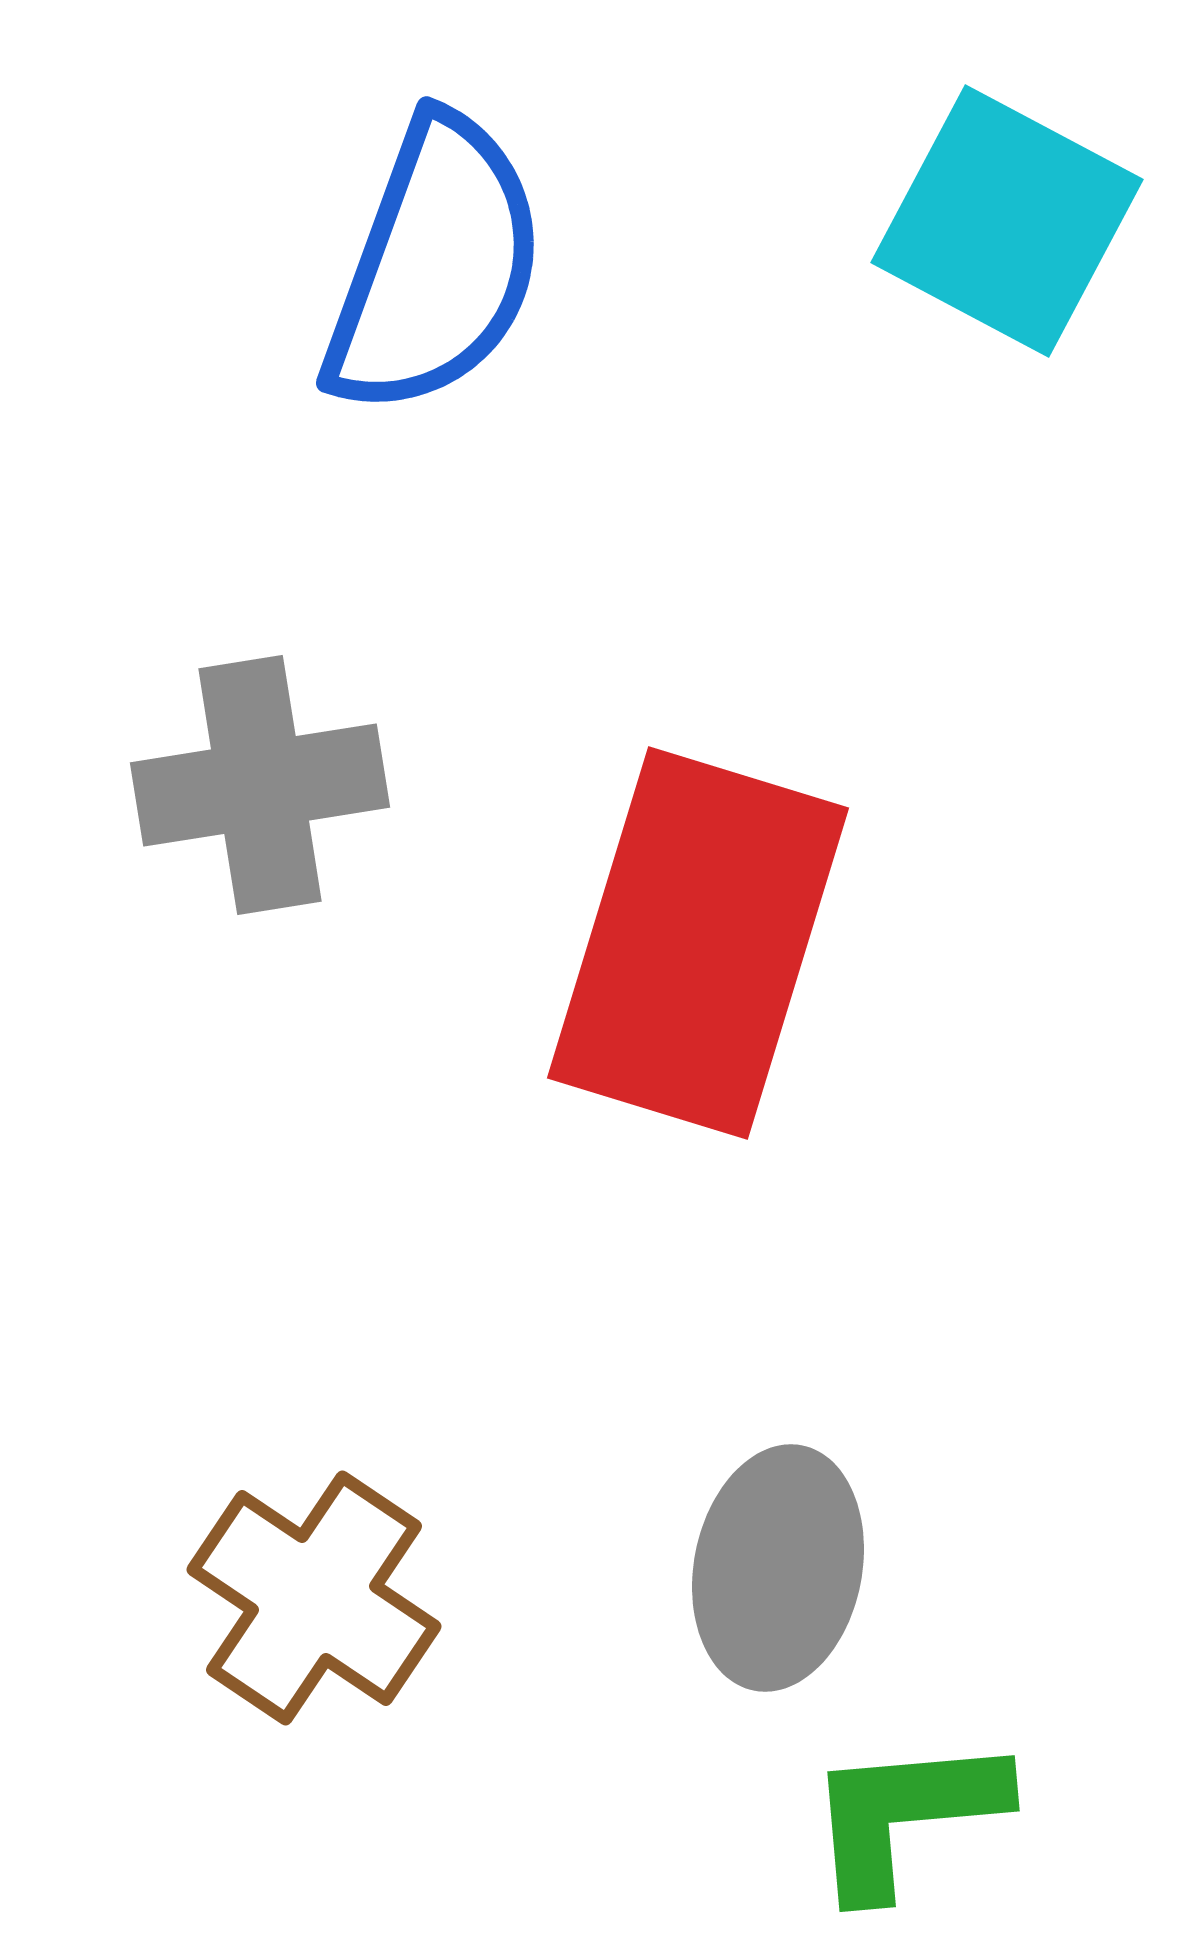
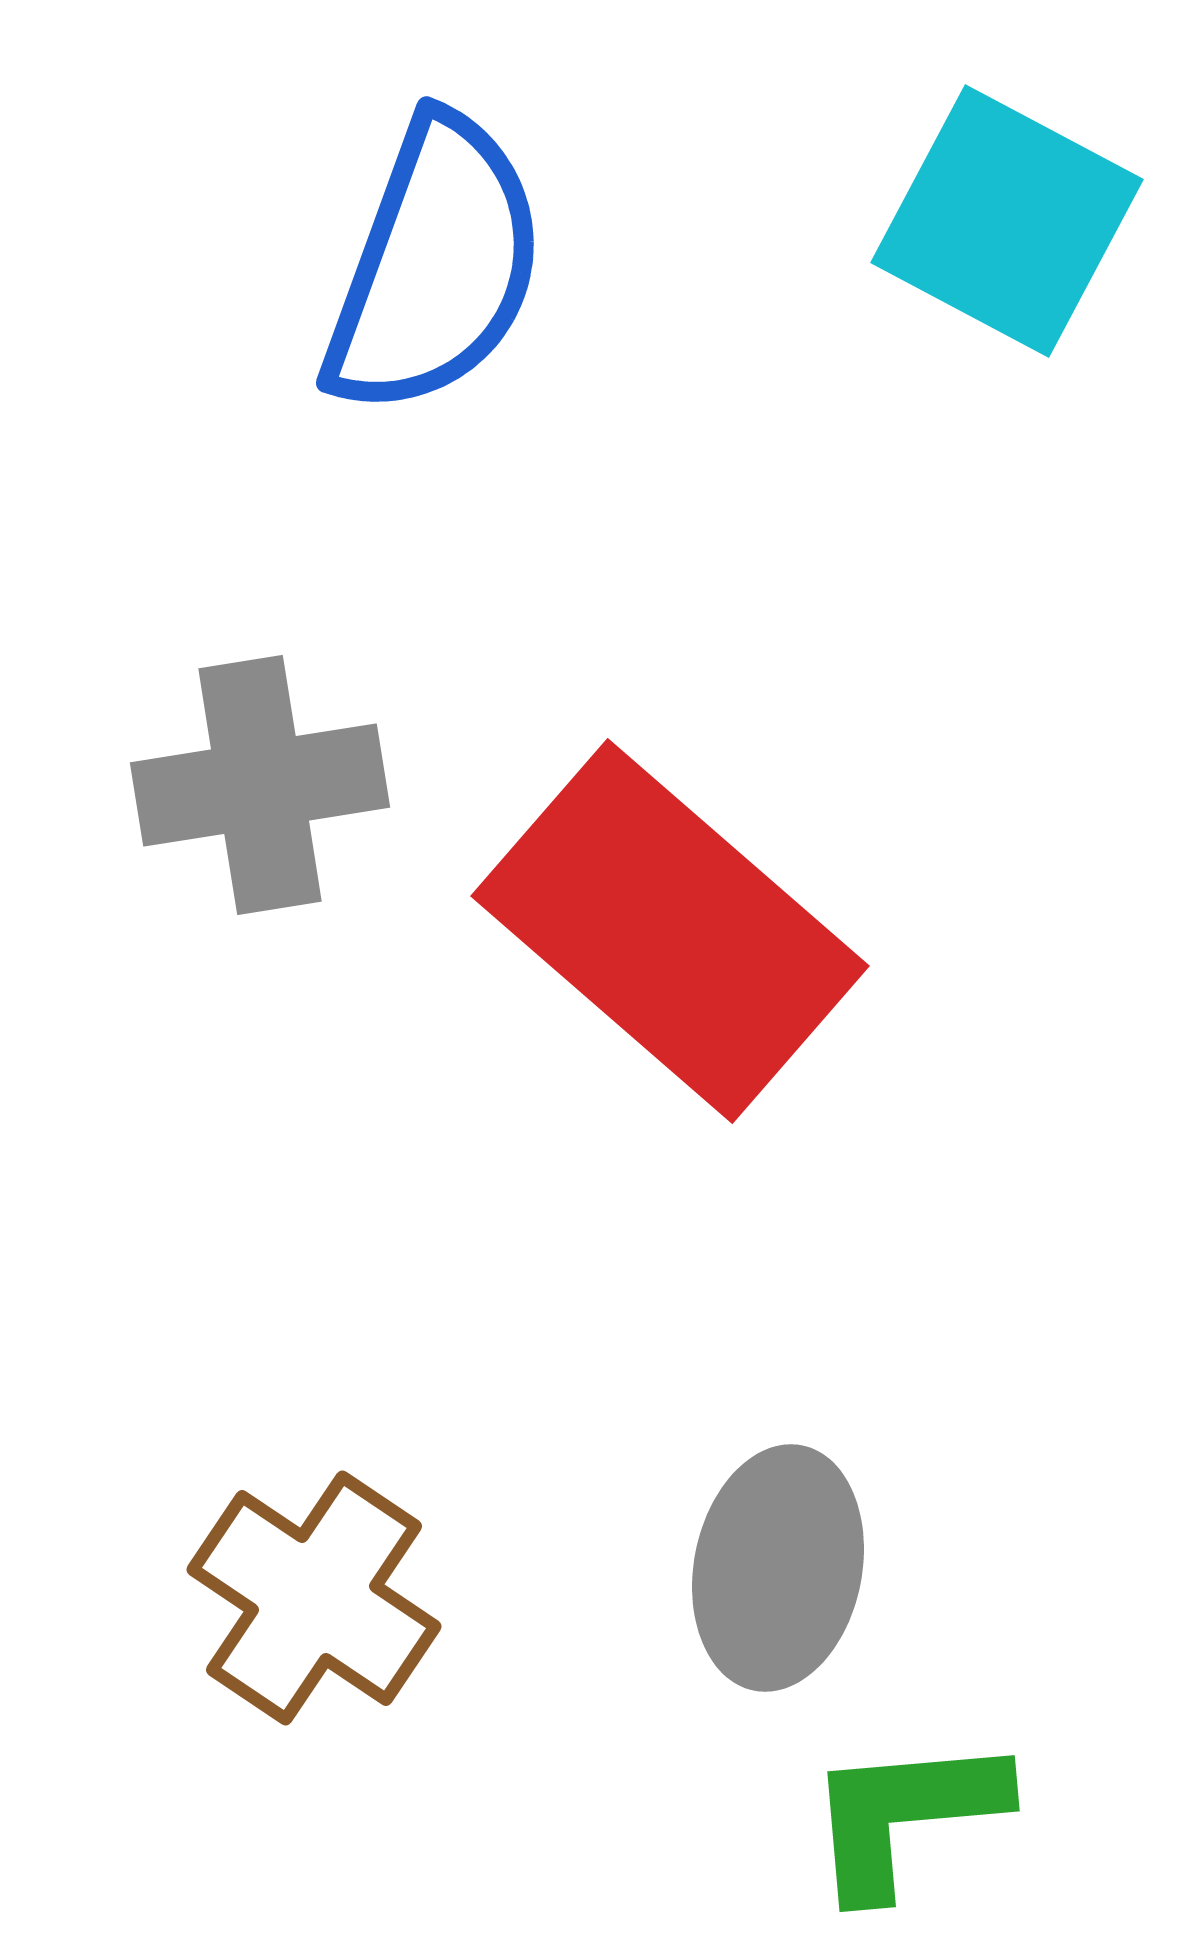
red rectangle: moved 28 px left, 12 px up; rotated 66 degrees counterclockwise
